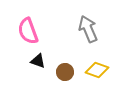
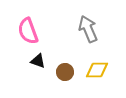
yellow diamond: rotated 20 degrees counterclockwise
